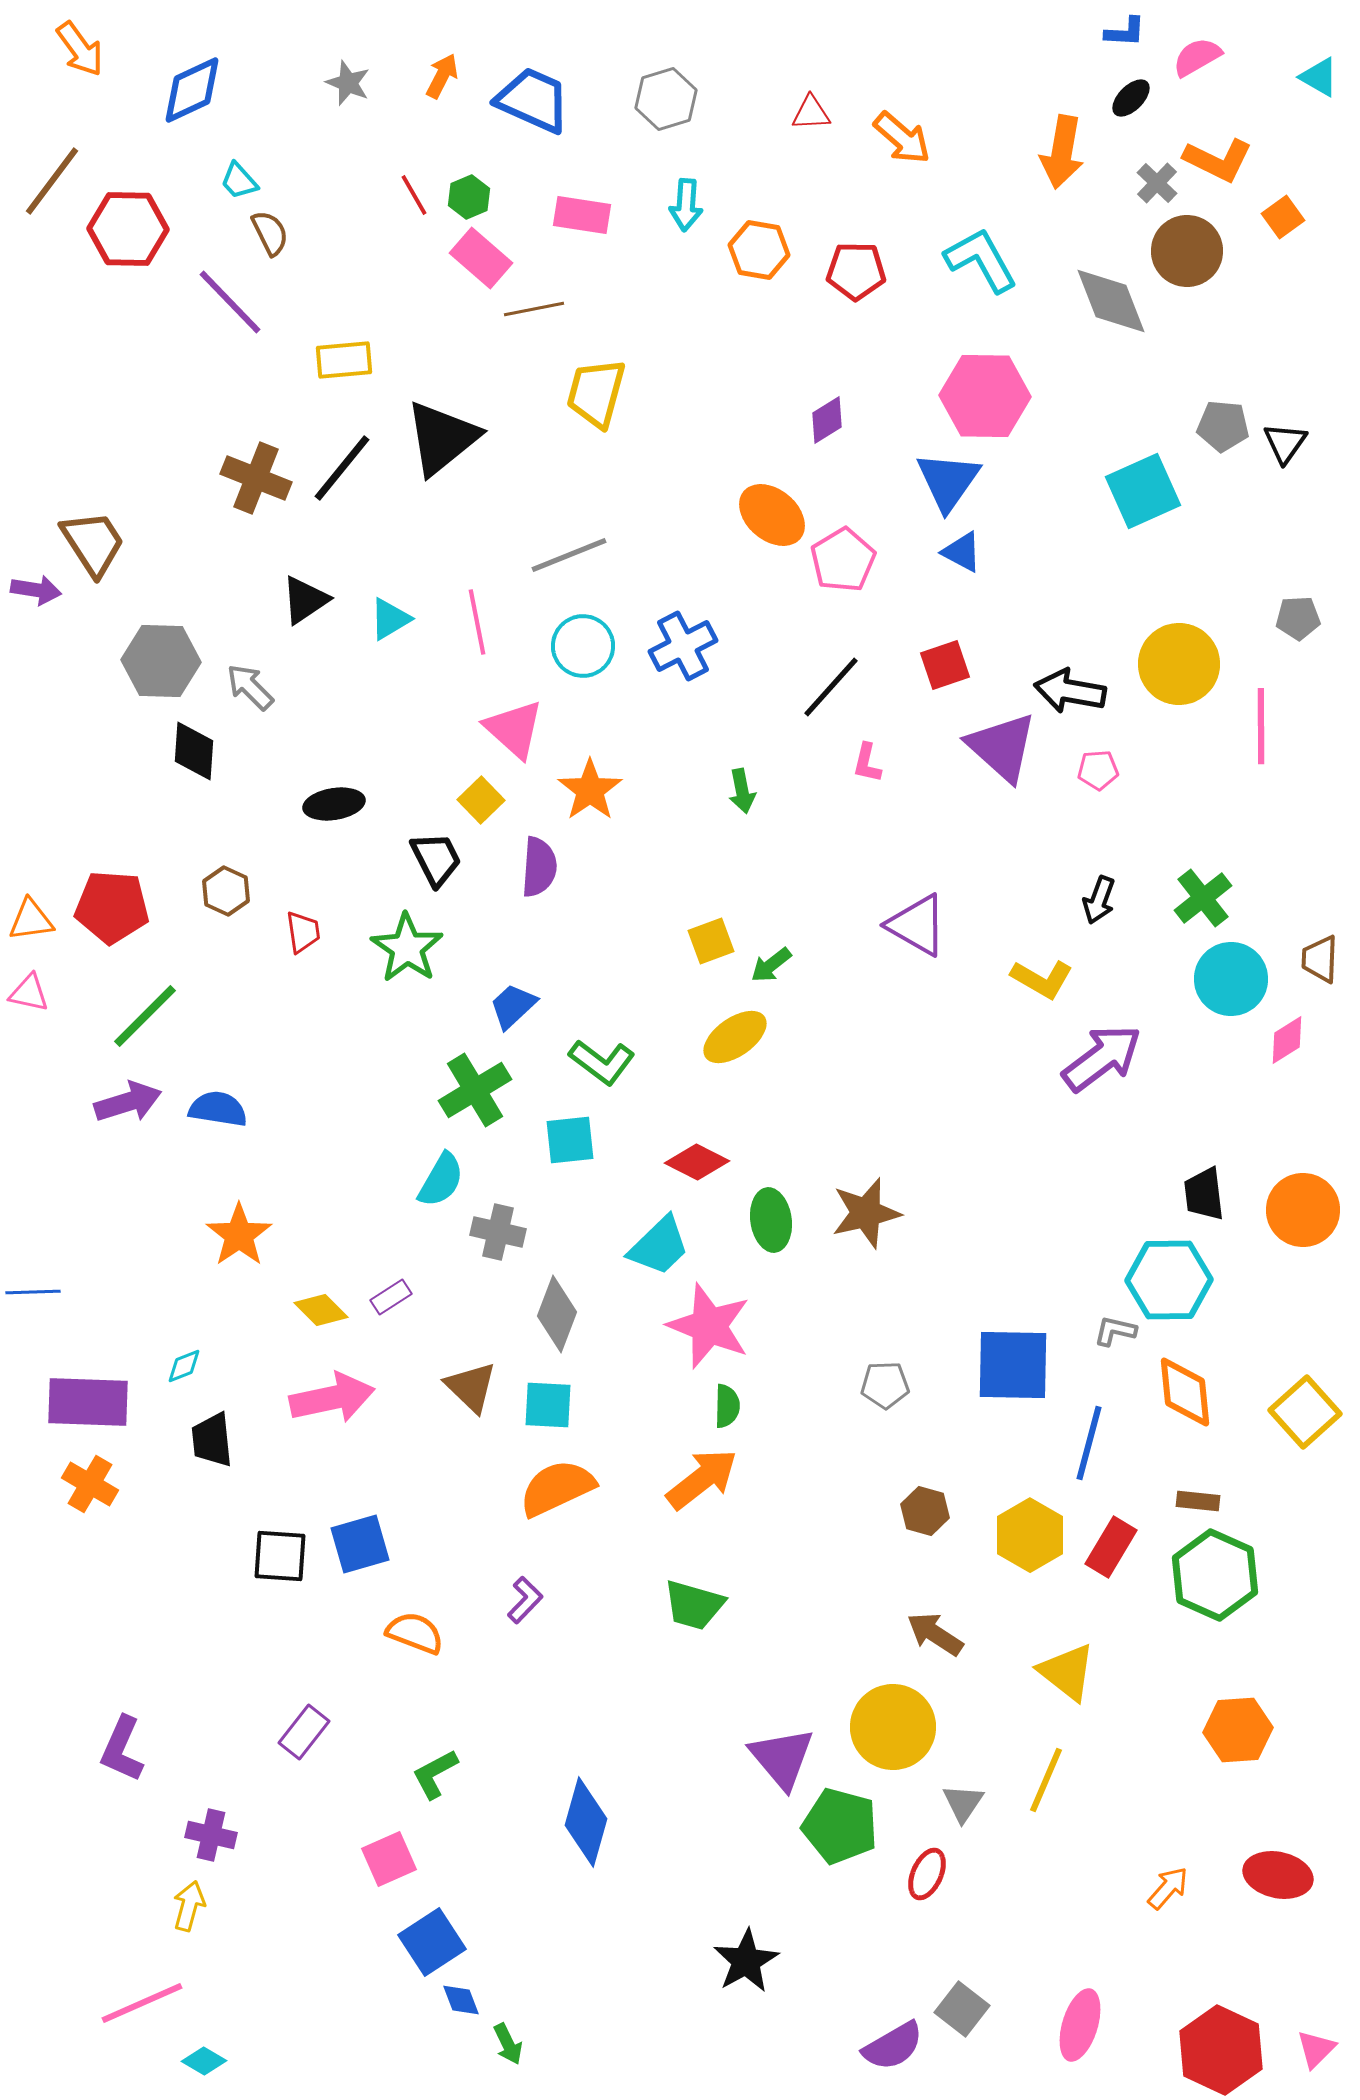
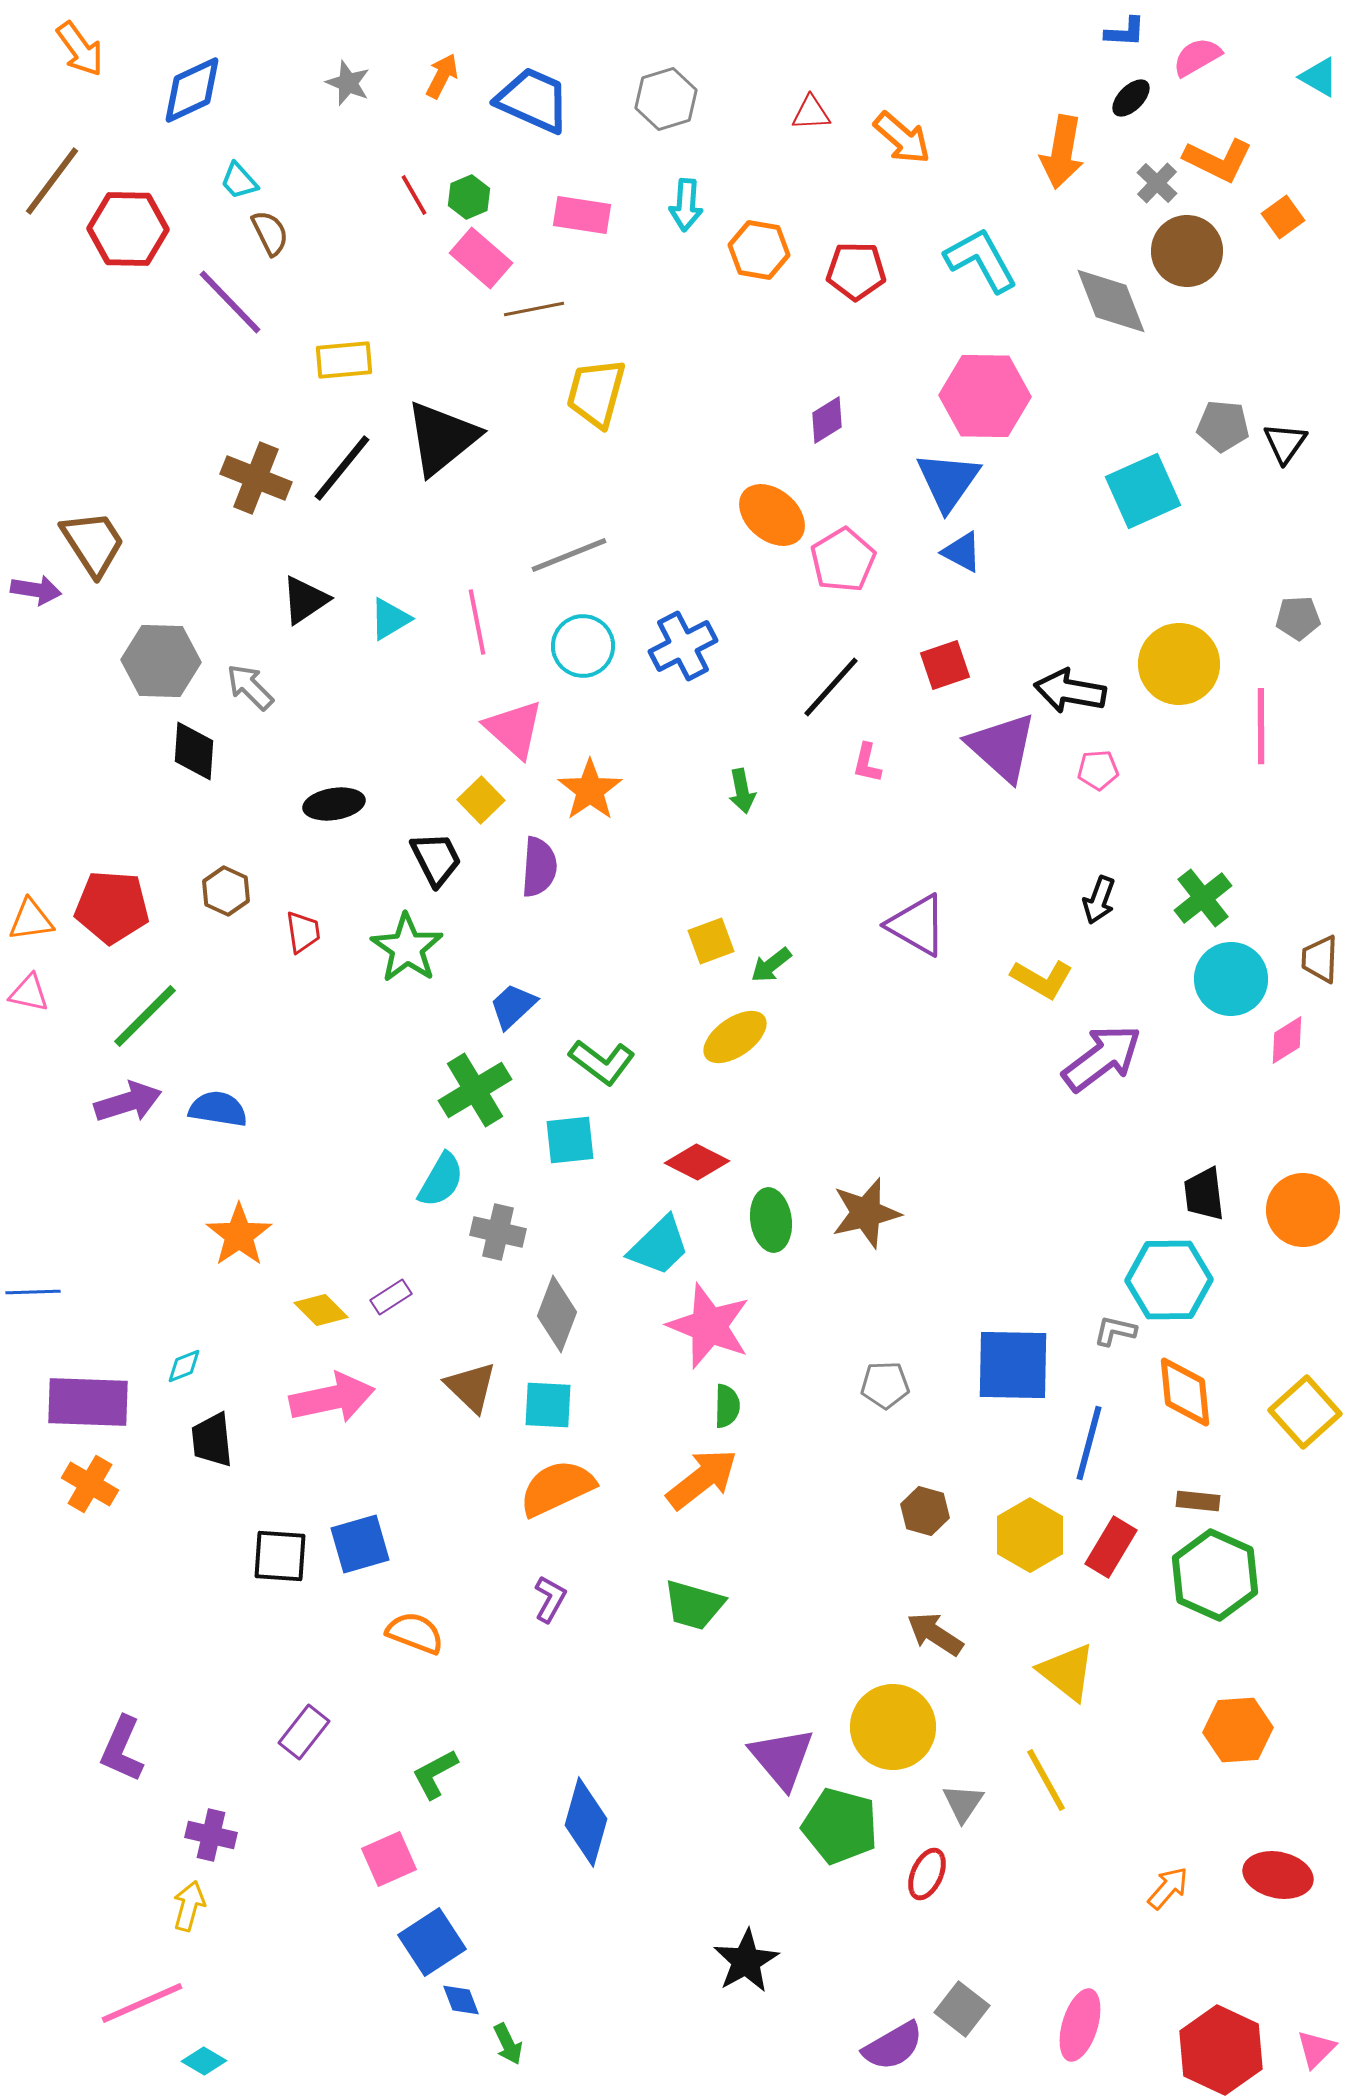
purple L-shape at (525, 1600): moved 25 px right, 1 px up; rotated 15 degrees counterclockwise
yellow line at (1046, 1780): rotated 52 degrees counterclockwise
